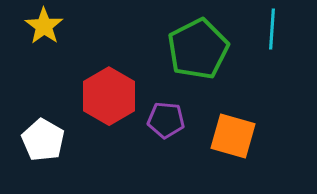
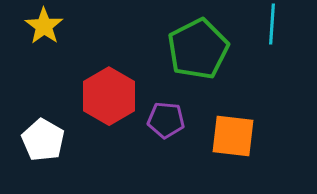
cyan line: moved 5 px up
orange square: rotated 9 degrees counterclockwise
